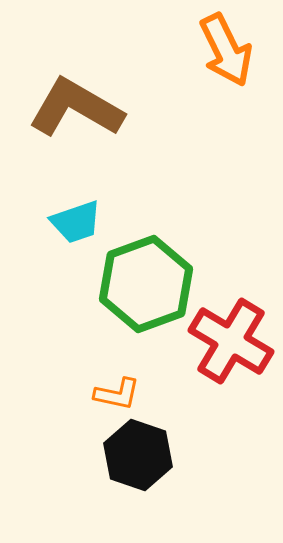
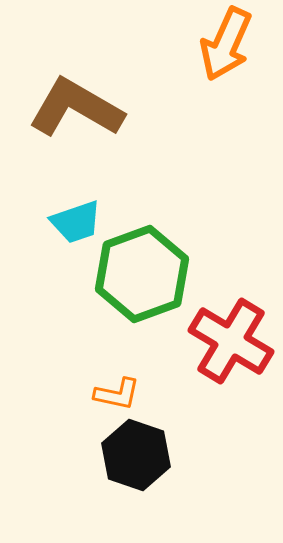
orange arrow: moved 6 px up; rotated 50 degrees clockwise
green hexagon: moved 4 px left, 10 px up
black hexagon: moved 2 px left
